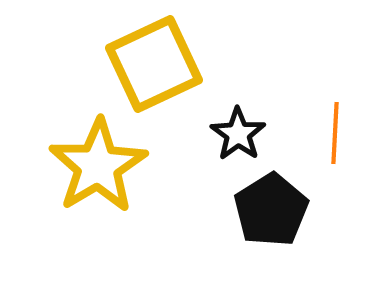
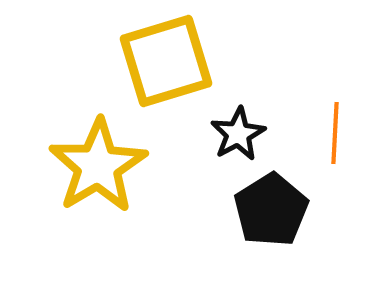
yellow square: moved 12 px right, 3 px up; rotated 8 degrees clockwise
black star: rotated 8 degrees clockwise
